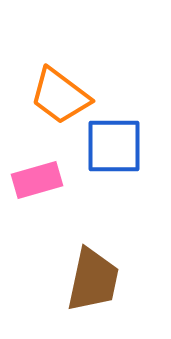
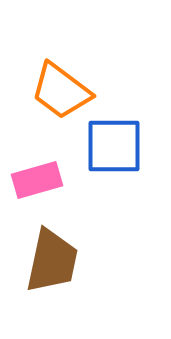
orange trapezoid: moved 1 px right, 5 px up
brown trapezoid: moved 41 px left, 19 px up
